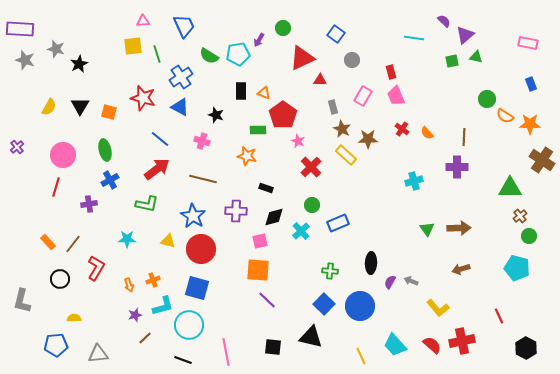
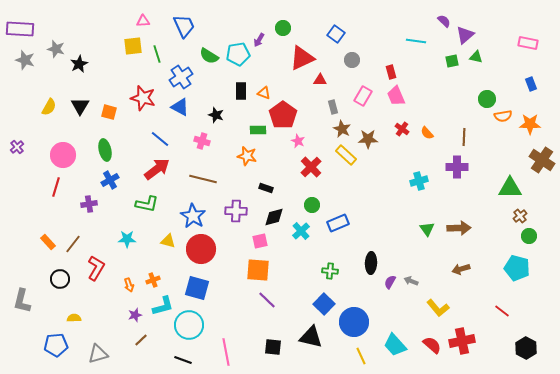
cyan line at (414, 38): moved 2 px right, 3 px down
orange semicircle at (505, 116): moved 2 px left; rotated 42 degrees counterclockwise
cyan cross at (414, 181): moved 5 px right
blue circle at (360, 306): moved 6 px left, 16 px down
red line at (499, 316): moved 3 px right, 5 px up; rotated 28 degrees counterclockwise
brown line at (145, 338): moved 4 px left, 2 px down
gray triangle at (98, 354): rotated 10 degrees counterclockwise
